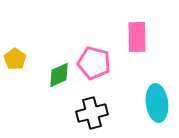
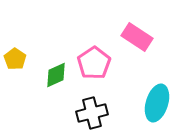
pink rectangle: rotated 56 degrees counterclockwise
pink pentagon: rotated 24 degrees clockwise
green diamond: moved 3 px left
cyan ellipse: rotated 24 degrees clockwise
